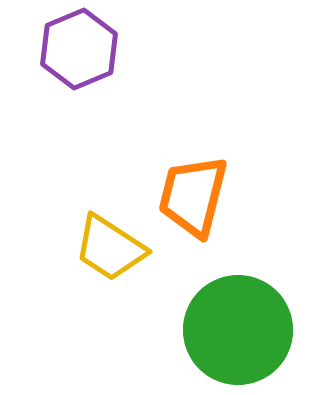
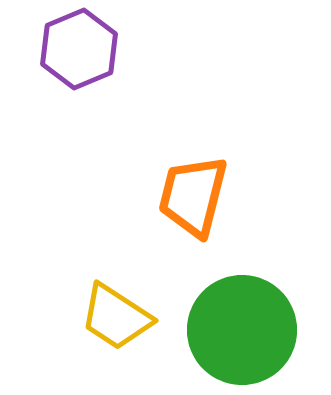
yellow trapezoid: moved 6 px right, 69 px down
green circle: moved 4 px right
